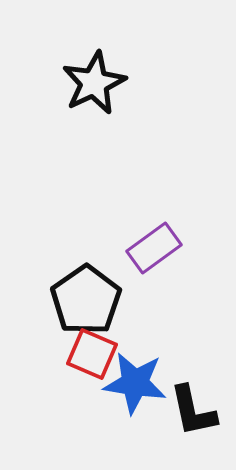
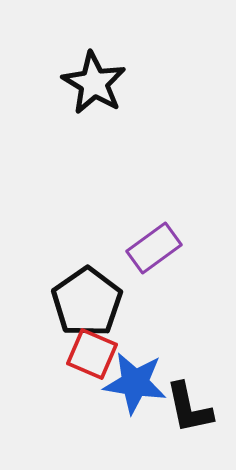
black star: rotated 16 degrees counterclockwise
black pentagon: moved 1 px right, 2 px down
black L-shape: moved 4 px left, 3 px up
